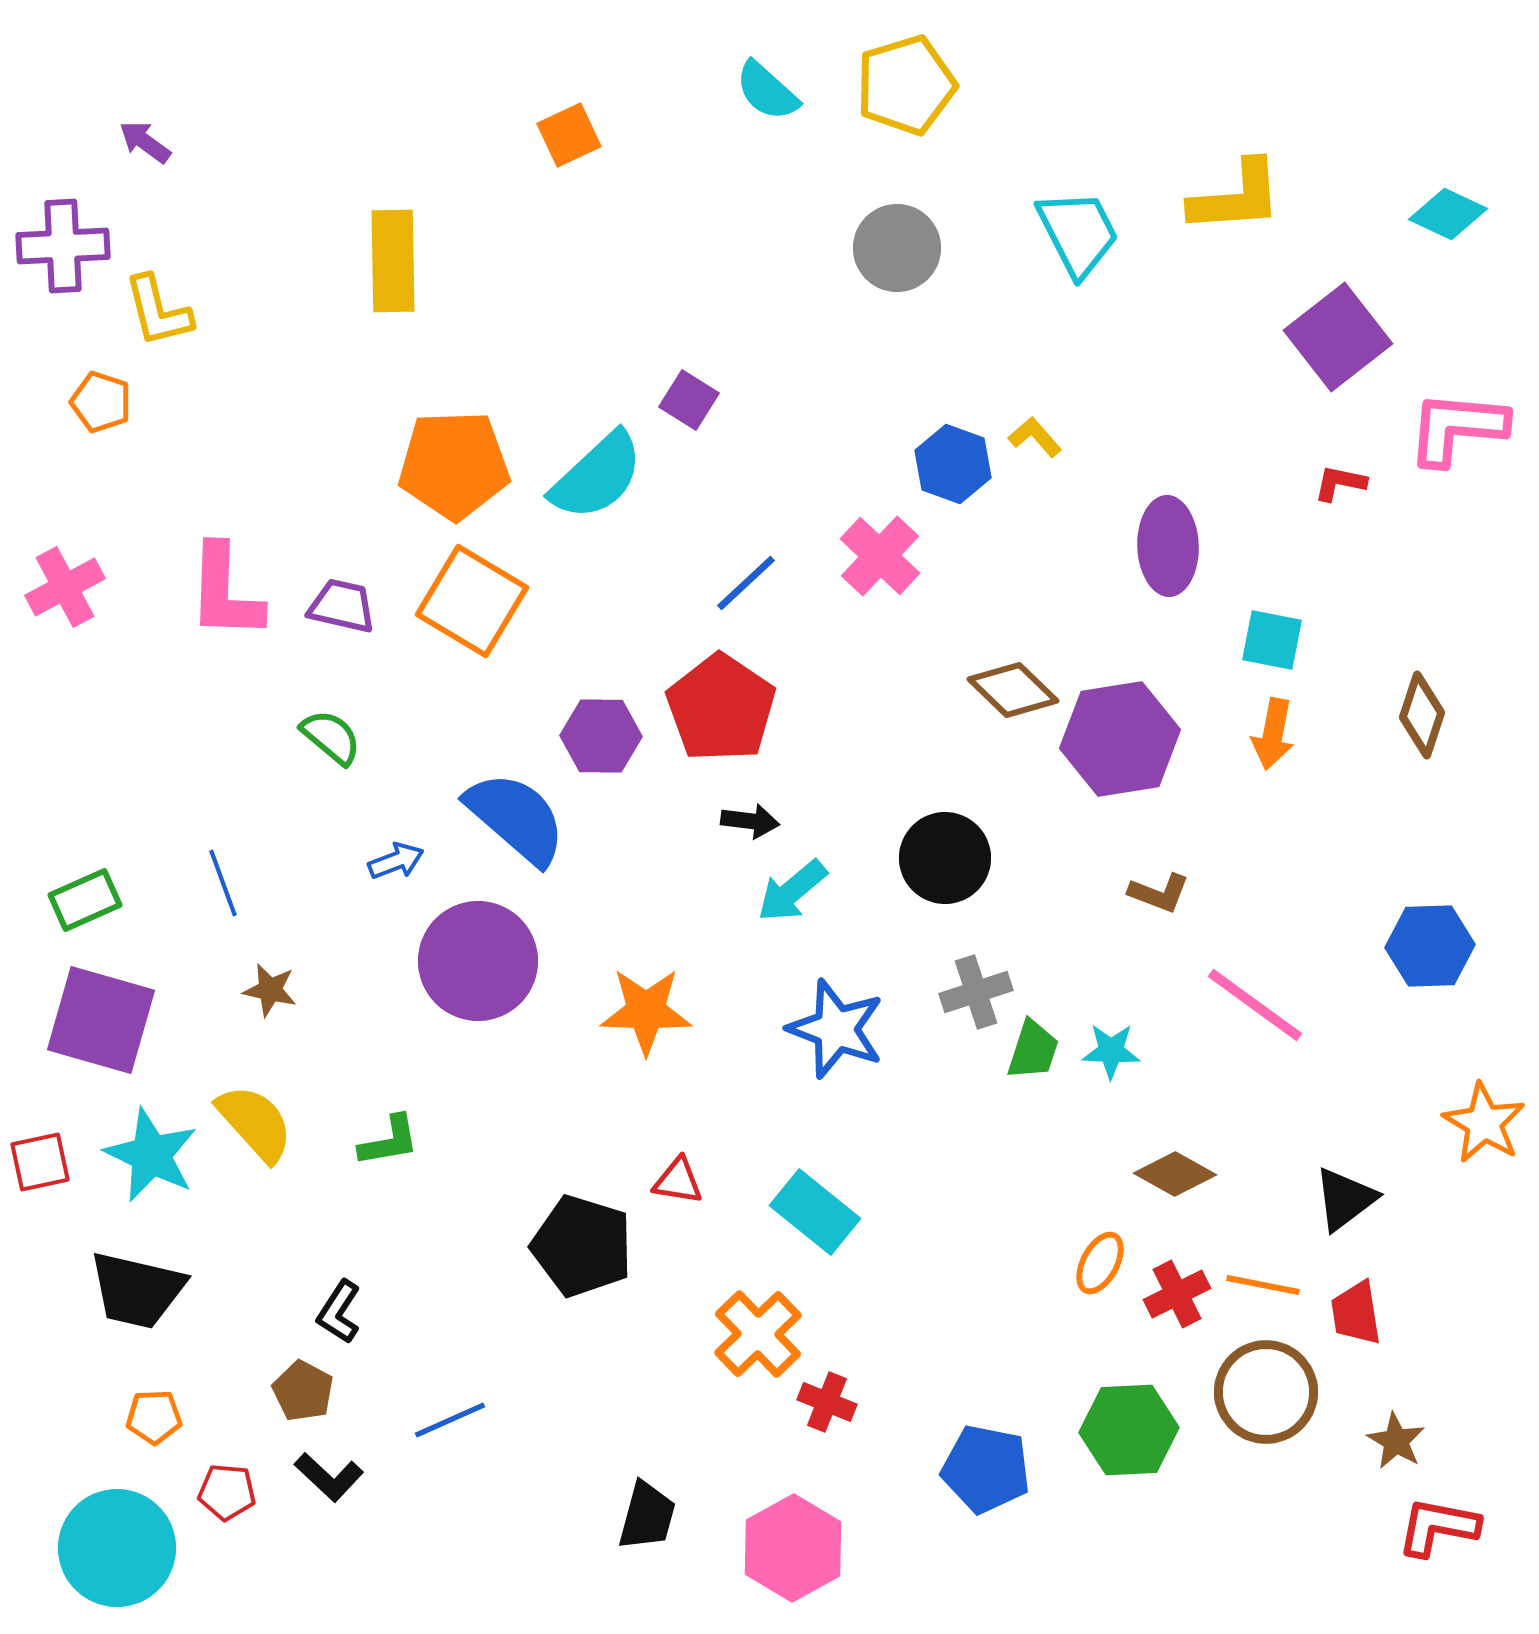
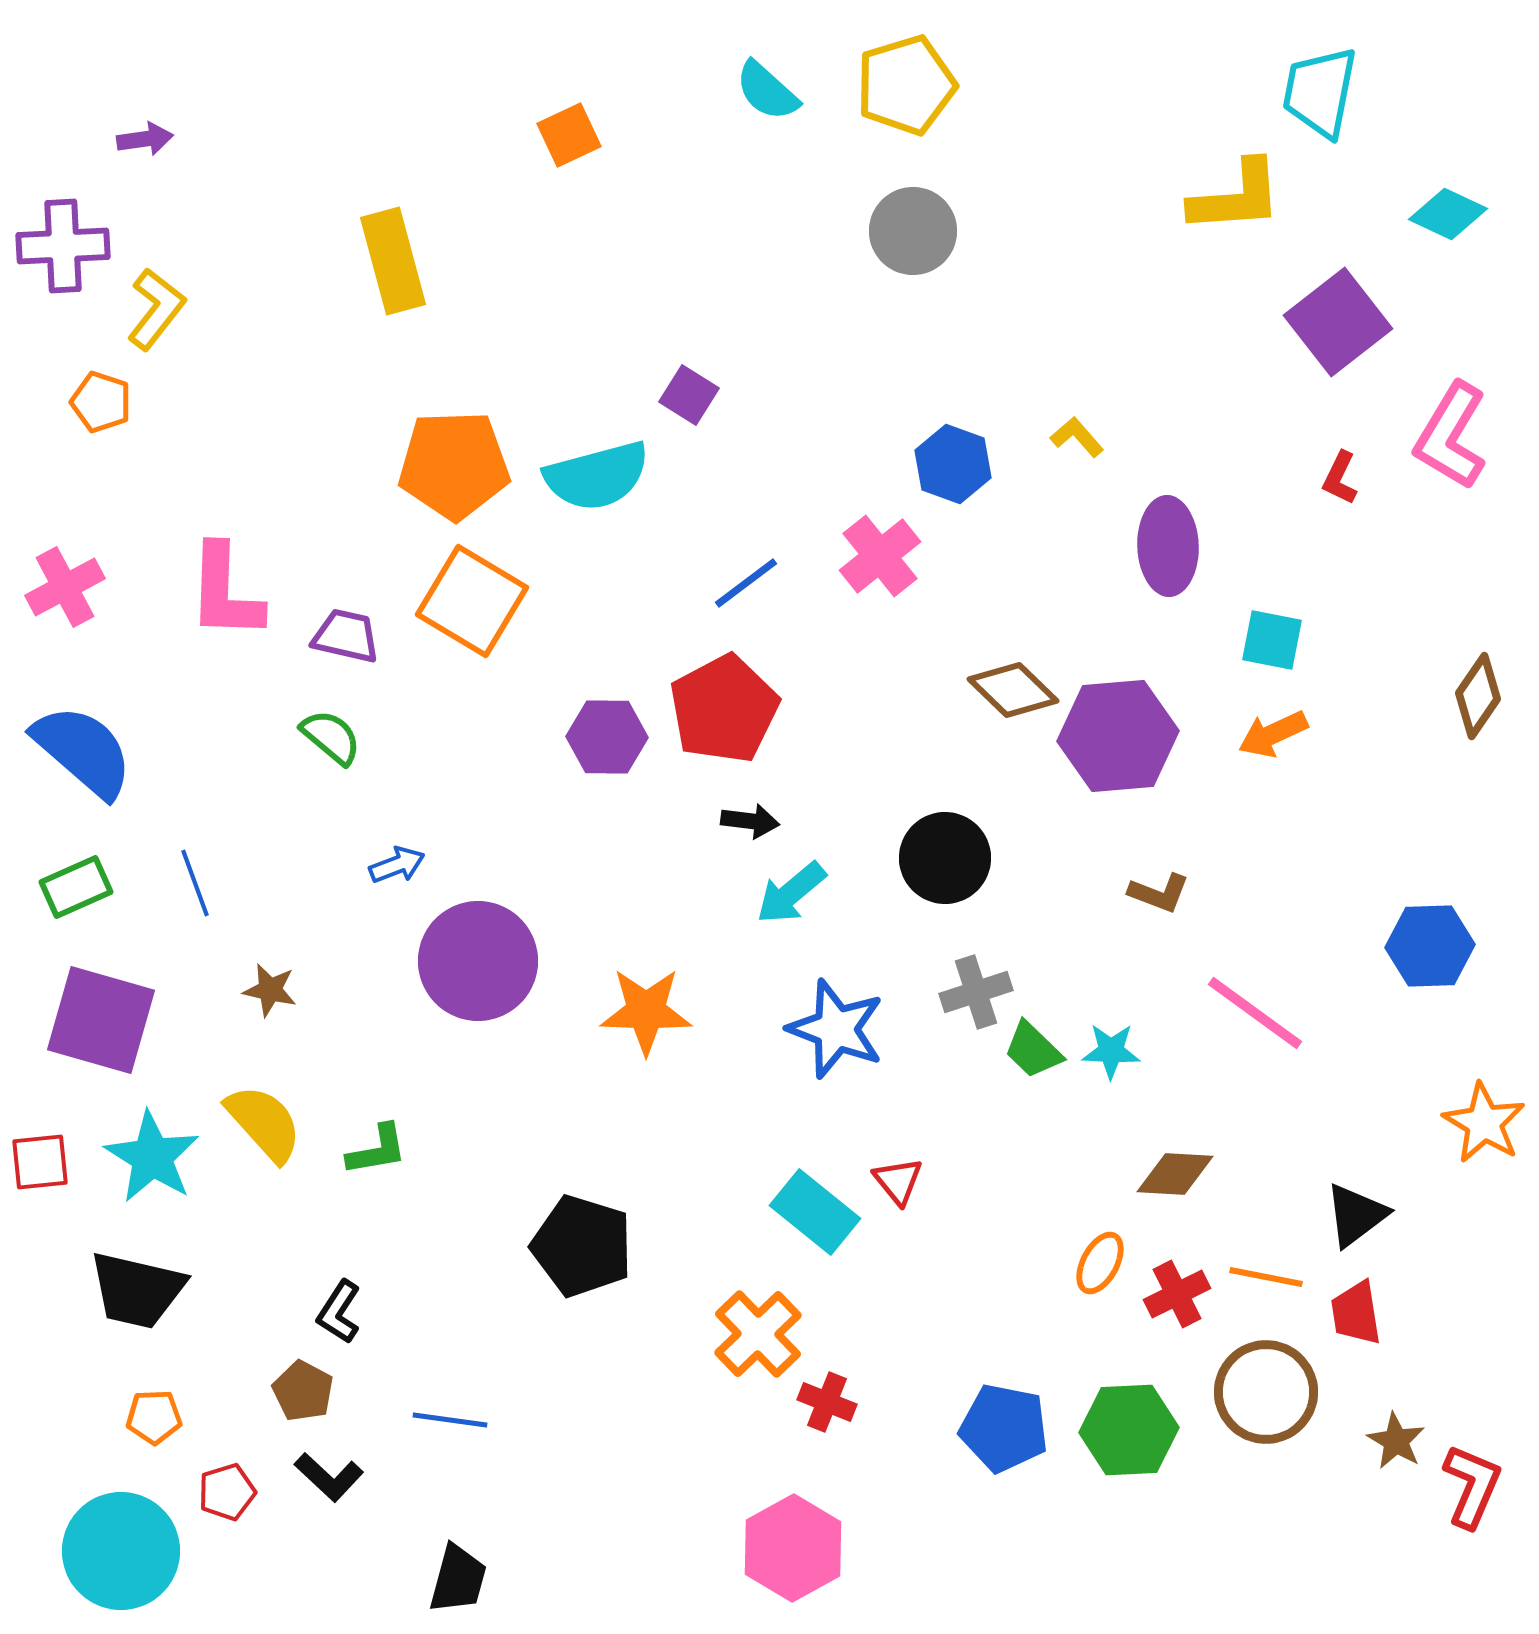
purple arrow at (145, 142): moved 3 px up; rotated 136 degrees clockwise
cyan trapezoid at (1078, 233): moved 242 px right, 141 px up; rotated 142 degrees counterclockwise
gray circle at (897, 248): moved 16 px right, 17 px up
yellow rectangle at (393, 261): rotated 14 degrees counterclockwise
yellow L-shape at (158, 311): moved 2 px left, 2 px up; rotated 128 degrees counterclockwise
purple square at (1338, 337): moved 15 px up
purple square at (689, 400): moved 5 px up
pink L-shape at (1457, 428): moved 6 px left, 8 px down; rotated 64 degrees counterclockwise
yellow L-shape at (1035, 437): moved 42 px right
cyan semicircle at (597, 476): rotated 28 degrees clockwise
red L-shape at (1340, 483): moved 5 px up; rotated 76 degrees counterclockwise
pink cross at (880, 556): rotated 8 degrees clockwise
blue line at (746, 583): rotated 6 degrees clockwise
purple trapezoid at (342, 606): moved 4 px right, 30 px down
red pentagon at (721, 708): moved 3 px right, 1 px down; rotated 10 degrees clockwise
brown diamond at (1422, 715): moved 56 px right, 19 px up; rotated 16 degrees clockwise
orange arrow at (1273, 734): rotated 54 degrees clockwise
purple hexagon at (601, 736): moved 6 px right, 1 px down
purple hexagon at (1120, 739): moved 2 px left, 3 px up; rotated 4 degrees clockwise
blue semicircle at (516, 818): moved 433 px left, 67 px up
blue arrow at (396, 861): moved 1 px right, 4 px down
blue line at (223, 883): moved 28 px left
cyan arrow at (792, 891): moved 1 px left, 2 px down
green rectangle at (85, 900): moved 9 px left, 13 px up
pink line at (1255, 1005): moved 8 px down
green trapezoid at (1033, 1050): rotated 116 degrees clockwise
yellow semicircle at (255, 1123): moved 9 px right
green L-shape at (389, 1141): moved 12 px left, 9 px down
cyan star at (151, 1155): moved 1 px right, 2 px down; rotated 6 degrees clockwise
red square at (40, 1162): rotated 6 degrees clockwise
brown diamond at (1175, 1174): rotated 26 degrees counterclockwise
red triangle at (678, 1181): moved 220 px right; rotated 42 degrees clockwise
black triangle at (1345, 1199): moved 11 px right, 16 px down
orange line at (1263, 1285): moved 3 px right, 8 px up
blue line at (450, 1420): rotated 32 degrees clockwise
blue pentagon at (986, 1469): moved 18 px right, 41 px up
red pentagon at (227, 1492): rotated 22 degrees counterclockwise
black trapezoid at (647, 1516): moved 189 px left, 63 px down
red L-shape at (1438, 1527): moved 34 px right, 41 px up; rotated 102 degrees clockwise
cyan circle at (117, 1548): moved 4 px right, 3 px down
